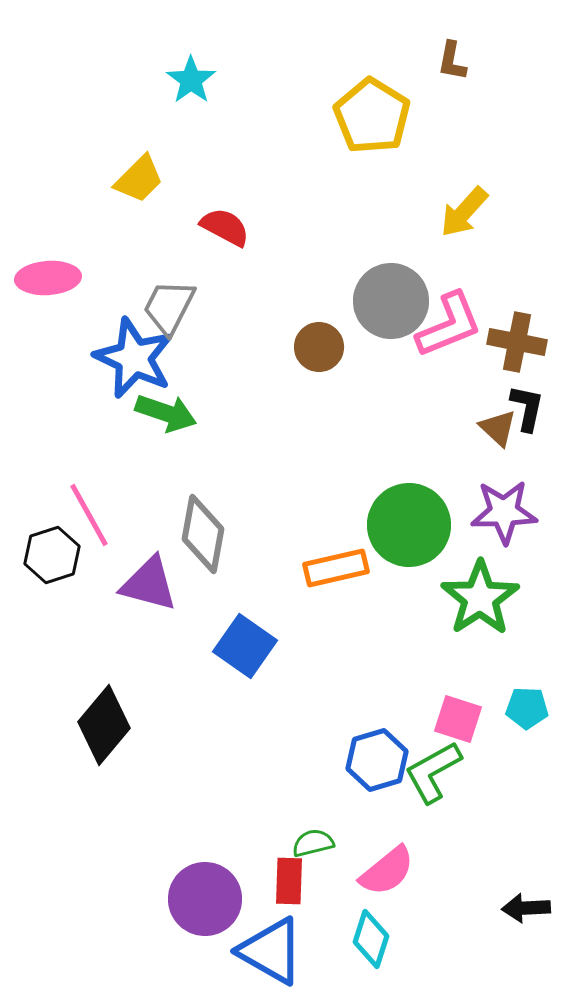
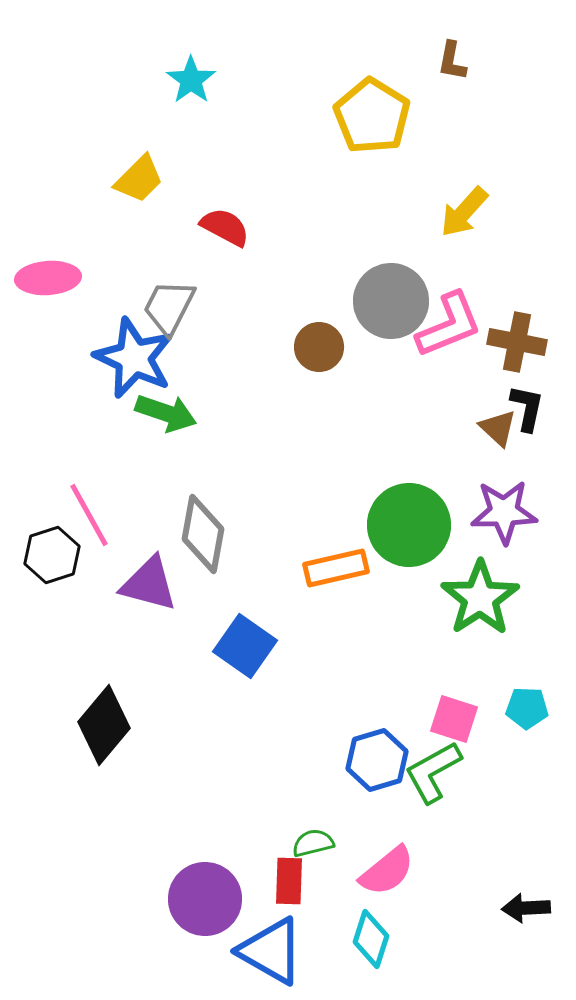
pink square: moved 4 px left
